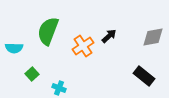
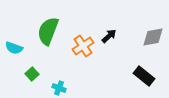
cyan semicircle: rotated 18 degrees clockwise
